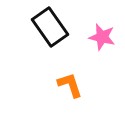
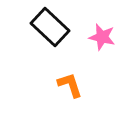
black rectangle: rotated 12 degrees counterclockwise
